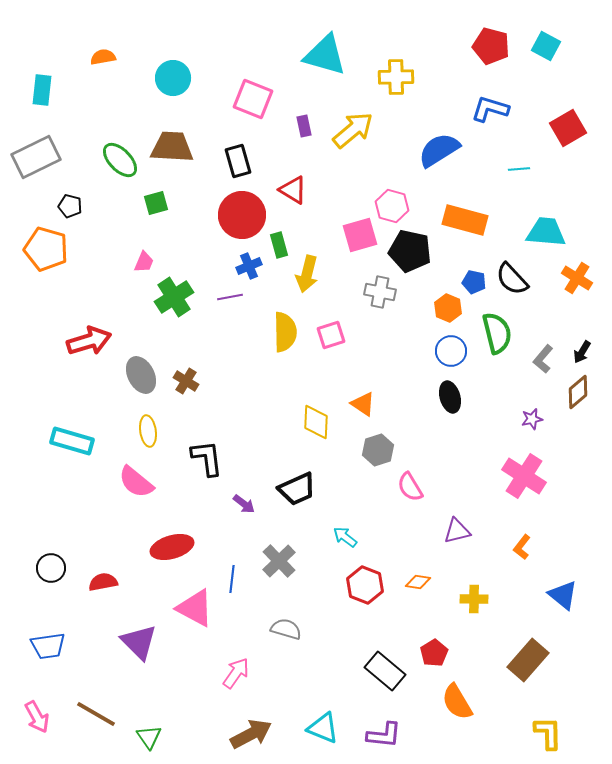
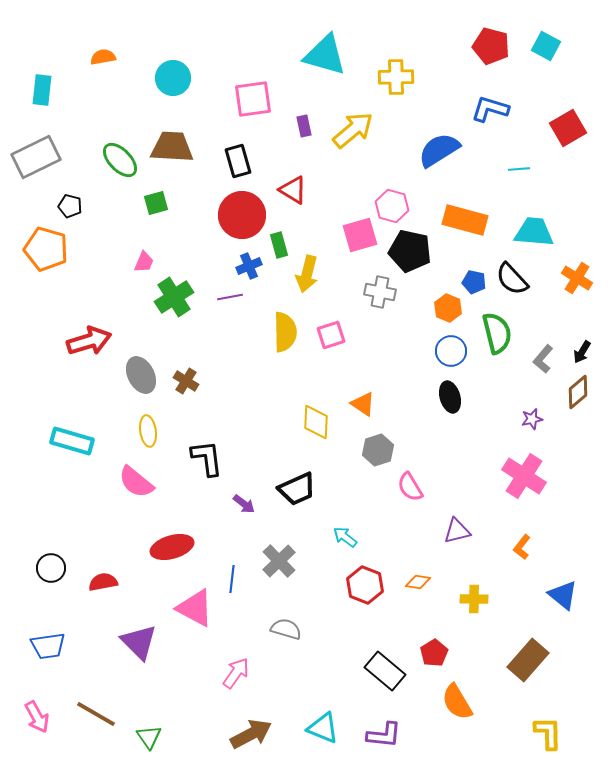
pink square at (253, 99): rotated 30 degrees counterclockwise
cyan trapezoid at (546, 232): moved 12 px left
